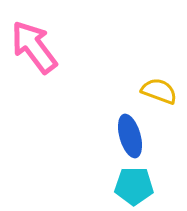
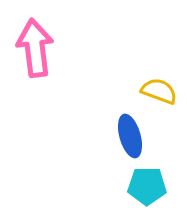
pink arrow: moved 1 px right, 1 px down; rotated 30 degrees clockwise
cyan pentagon: moved 13 px right
